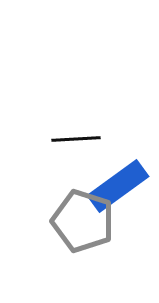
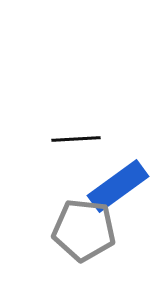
gray pentagon: moved 1 px right, 9 px down; rotated 12 degrees counterclockwise
